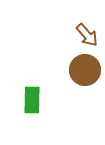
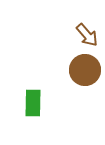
green rectangle: moved 1 px right, 3 px down
